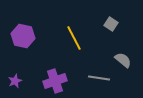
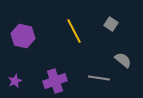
yellow line: moved 7 px up
